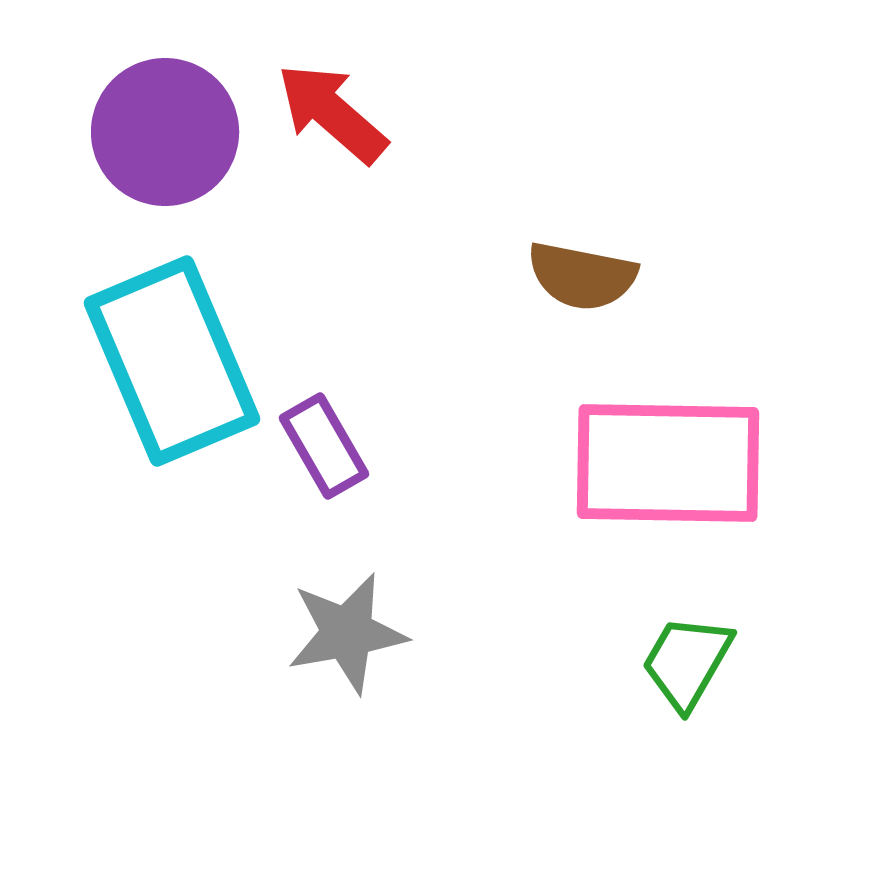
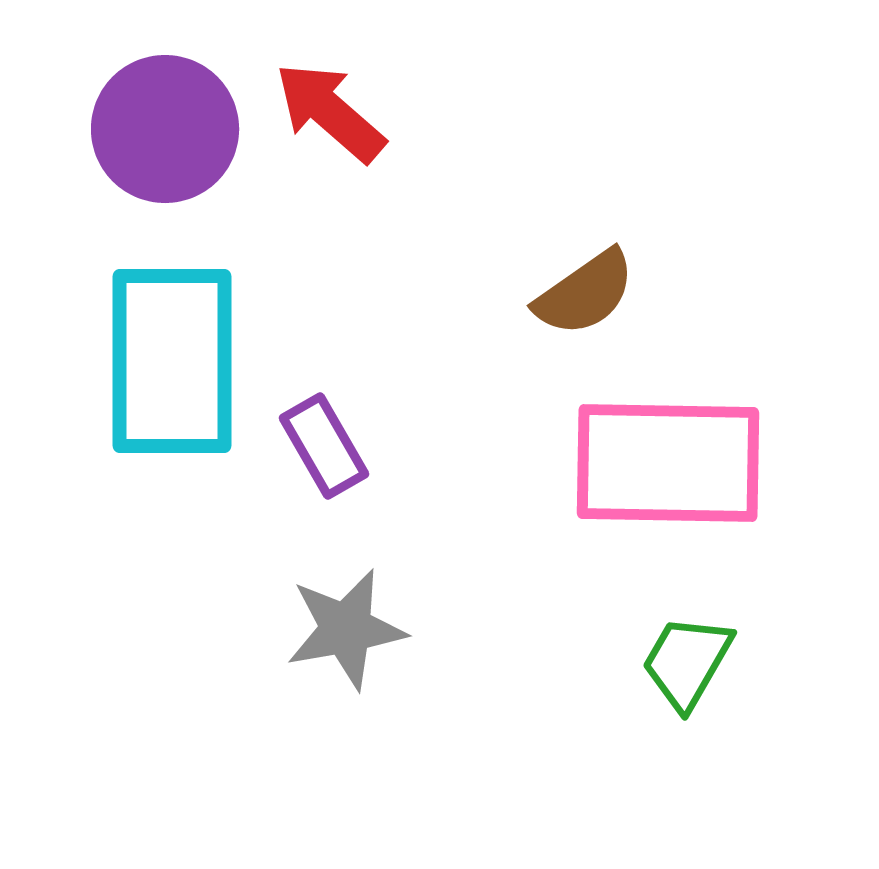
red arrow: moved 2 px left, 1 px up
purple circle: moved 3 px up
brown semicircle: moved 3 px right, 17 px down; rotated 46 degrees counterclockwise
cyan rectangle: rotated 23 degrees clockwise
gray star: moved 1 px left, 4 px up
